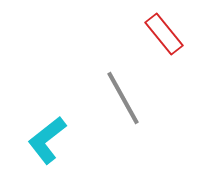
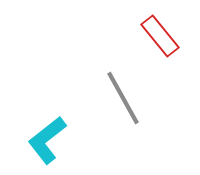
red rectangle: moved 4 px left, 2 px down
